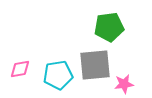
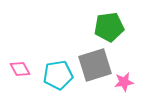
gray square: rotated 12 degrees counterclockwise
pink diamond: rotated 70 degrees clockwise
pink star: moved 2 px up
